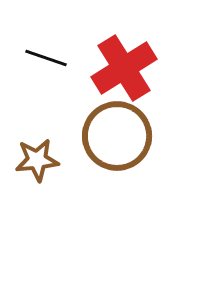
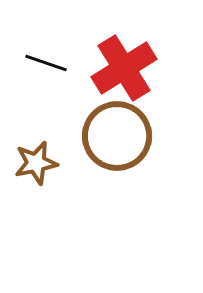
black line: moved 5 px down
brown star: moved 1 px left, 3 px down; rotated 6 degrees counterclockwise
